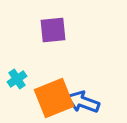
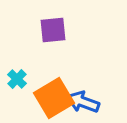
cyan cross: rotated 12 degrees counterclockwise
orange square: rotated 9 degrees counterclockwise
